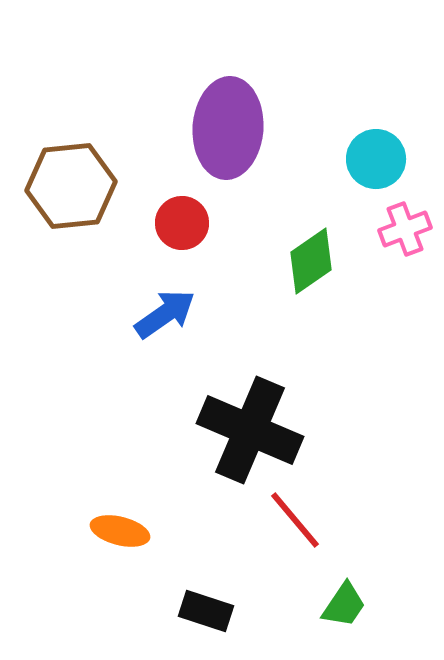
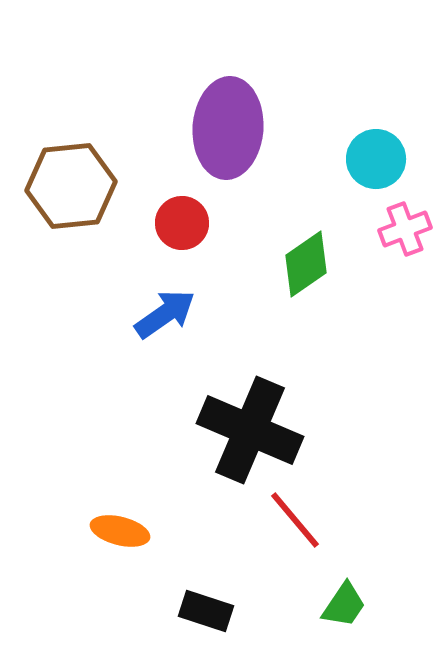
green diamond: moved 5 px left, 3 px down
